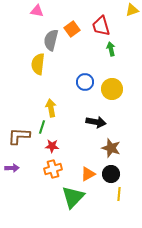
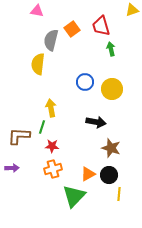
black circle: moved 2 px left, 1 px down
green triangle: moved 1 px right, 1 px up
